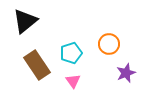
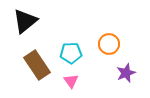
cyan pentagon: rotated 15 degrees clockwise
pink triangle: moved 2 px left
